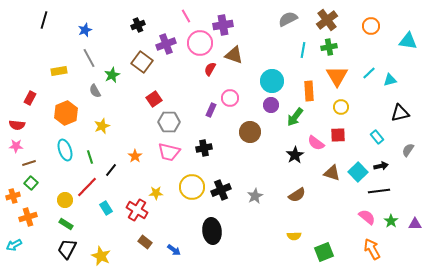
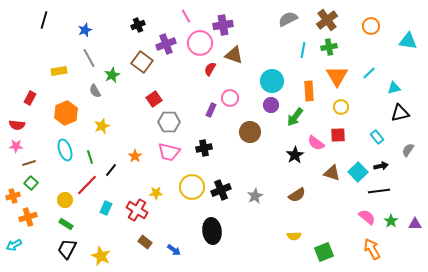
cyan triangle at (390, 80): moved 4 px right, 8 px down
red line at (87, 187): moved 2 px up
cyan rectangle at (106, 208): rotated 56 degrees clockwise
